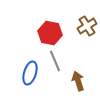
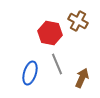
brown cross: moved 9 px left, 5 px up; rotated 30 degrees counterclockwise
gray line: moved 2 px right, 3 px down
brown arrow: moved 4 px right, 3 px up; rotated 42 degrees clockwise
